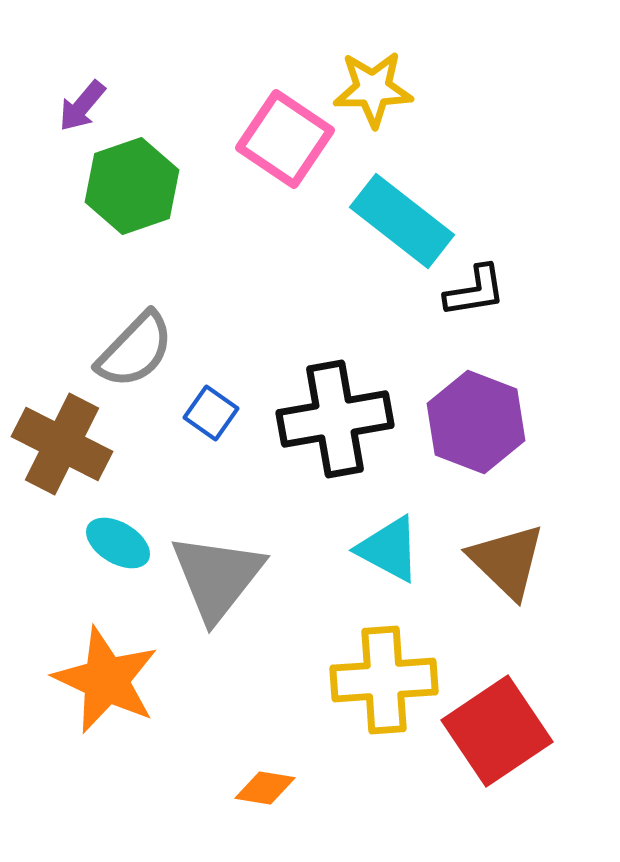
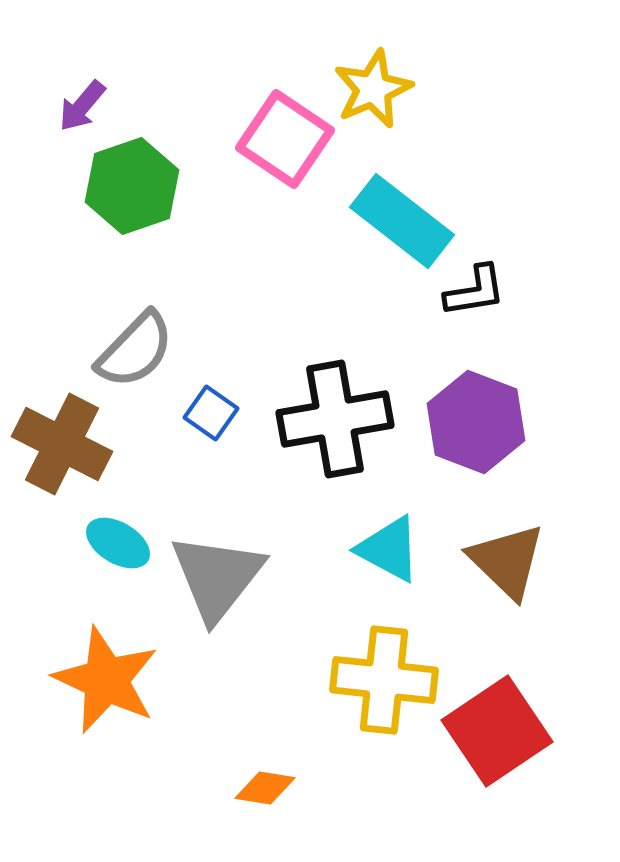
yellow star: rotated 22 degrees counterclockwise
yellow cross: rotated 10 degrees clockwise
